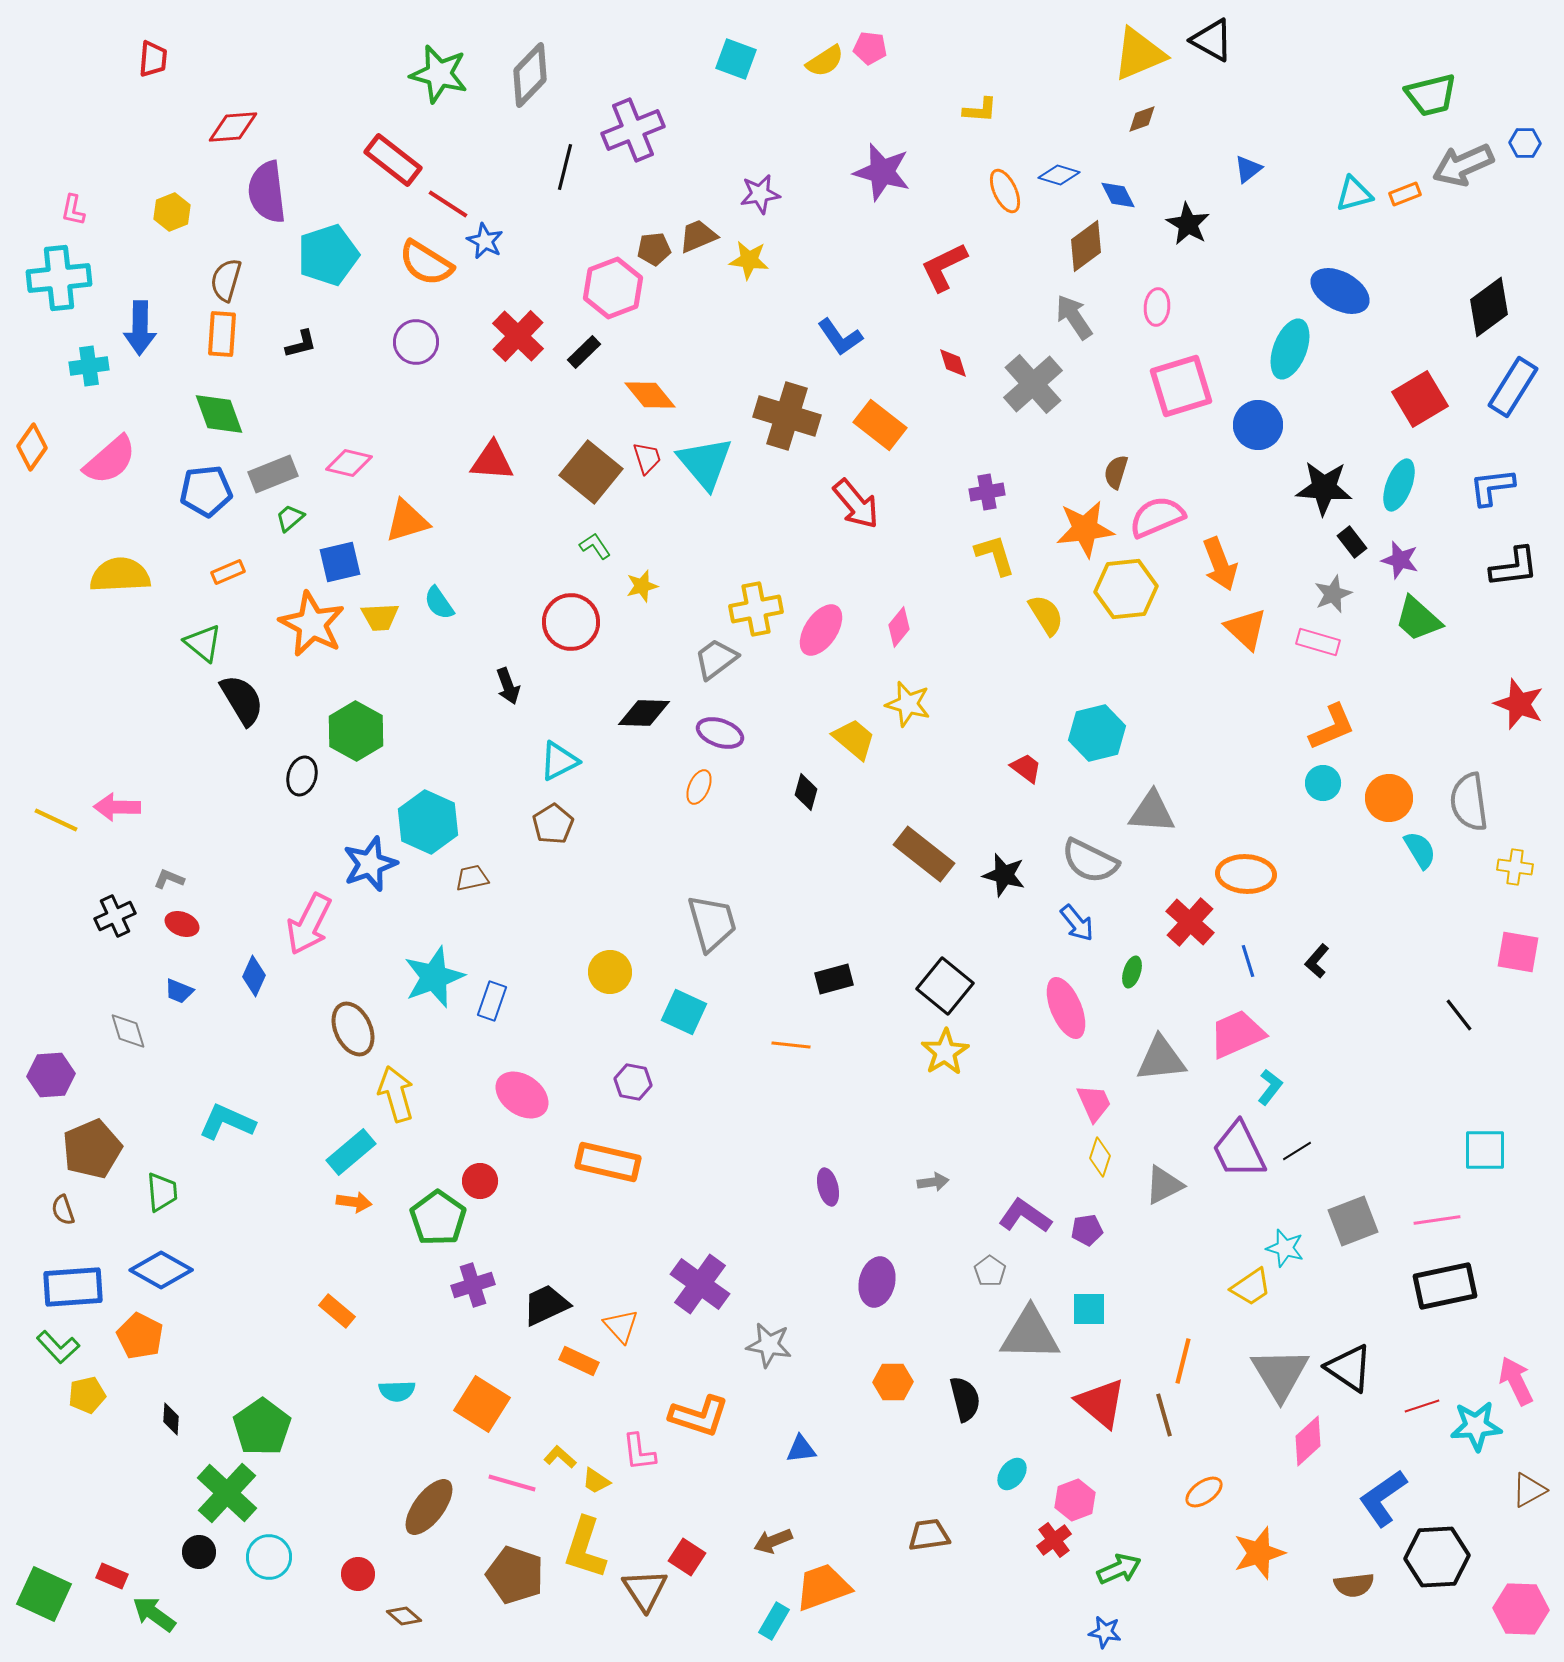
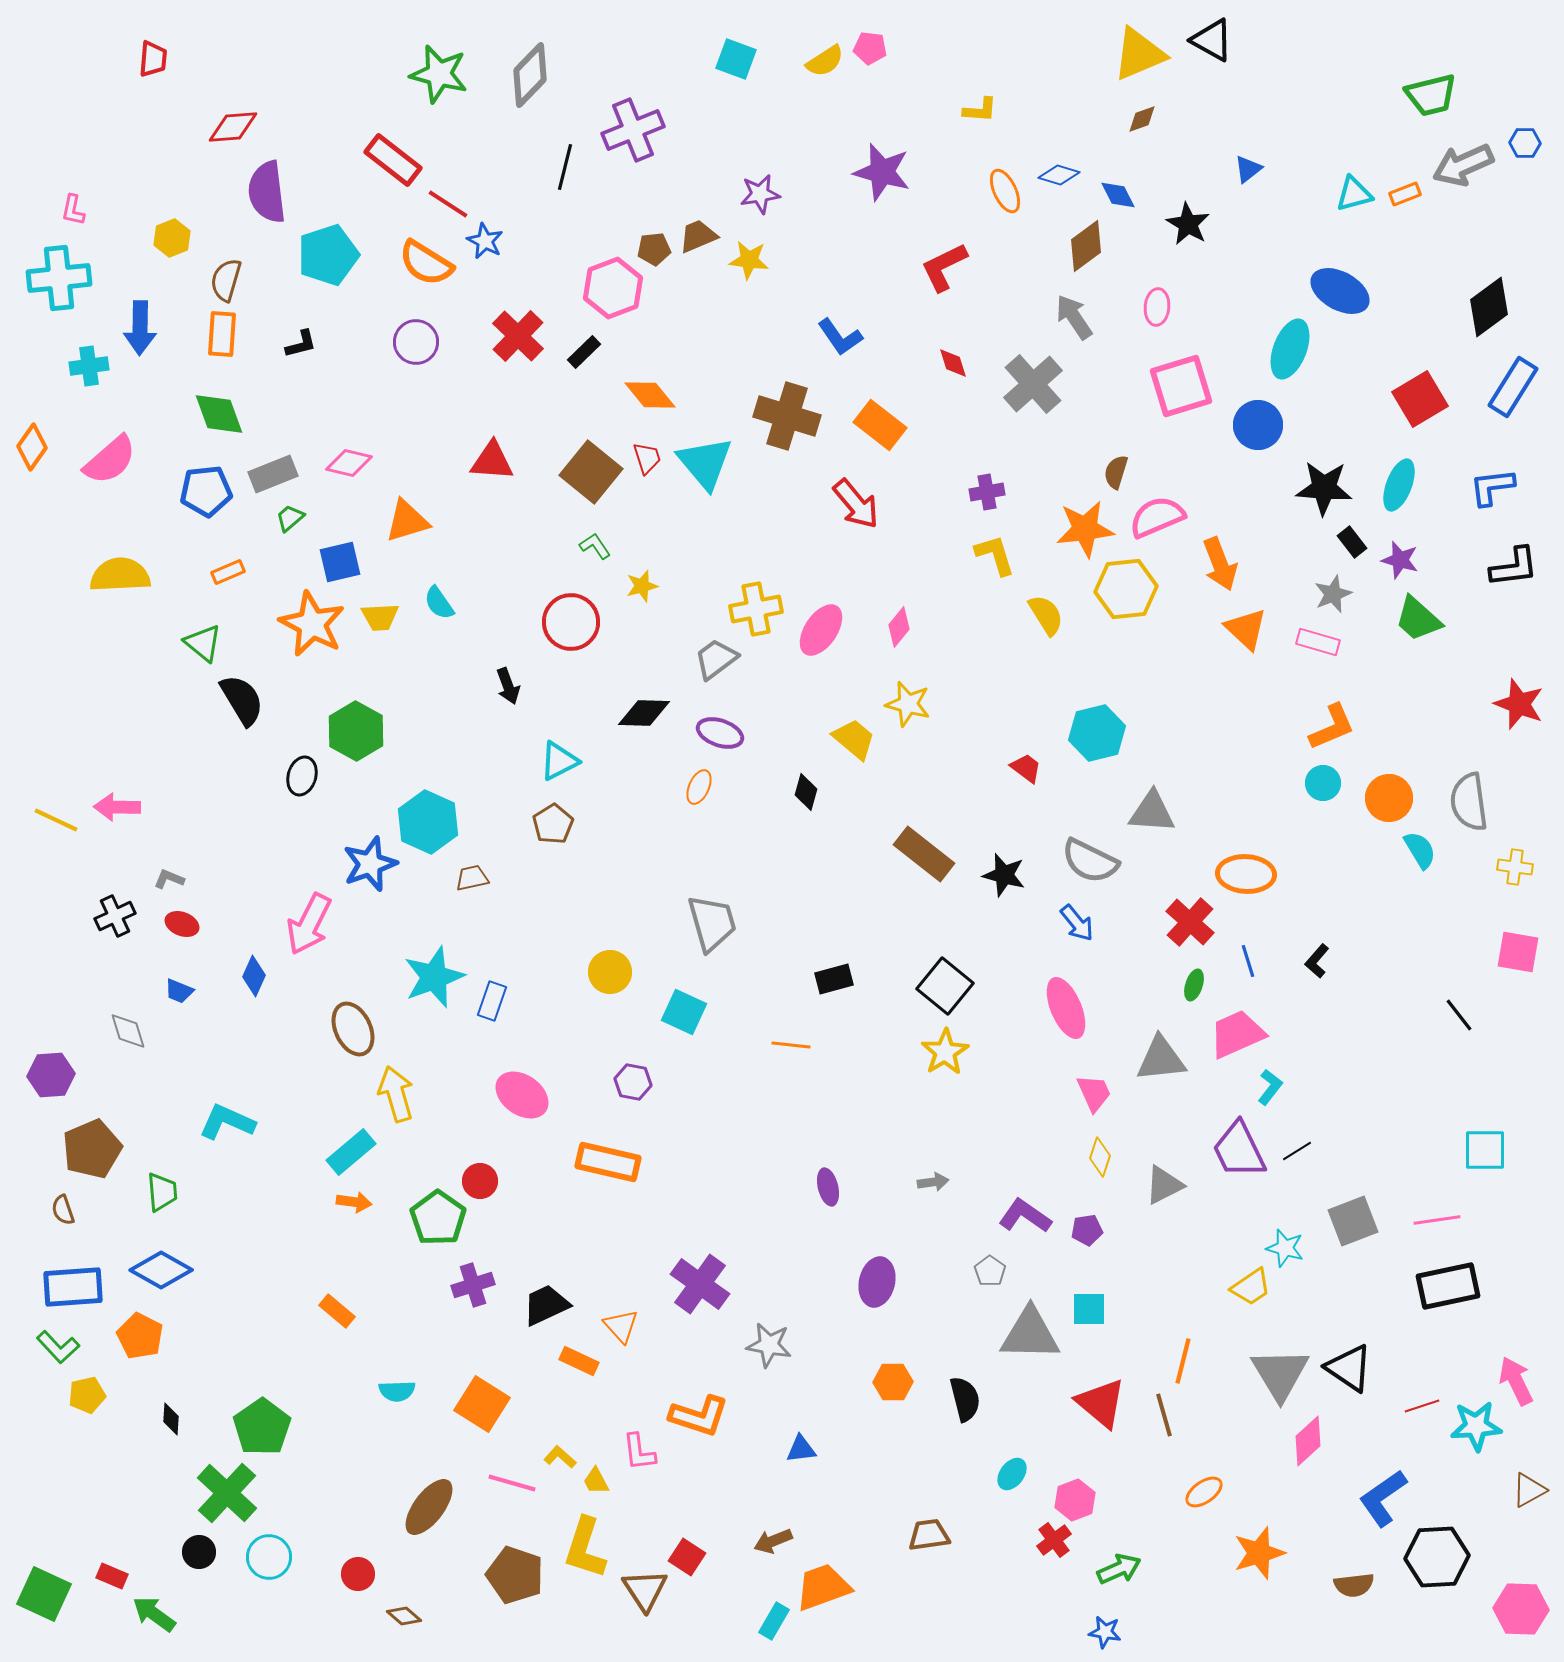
yellow hexagon at (172, 212): moved 26 px down
green ellipse at (1132, 972): moved 62 px right, 13 px down
pink trapezoid at (1094, 1103): moved 10 px up
black rectangle at (1445, 1286): moved 3 px right
yellow trapezoid at (596, 1481): rotated 28 degrees clockwise
